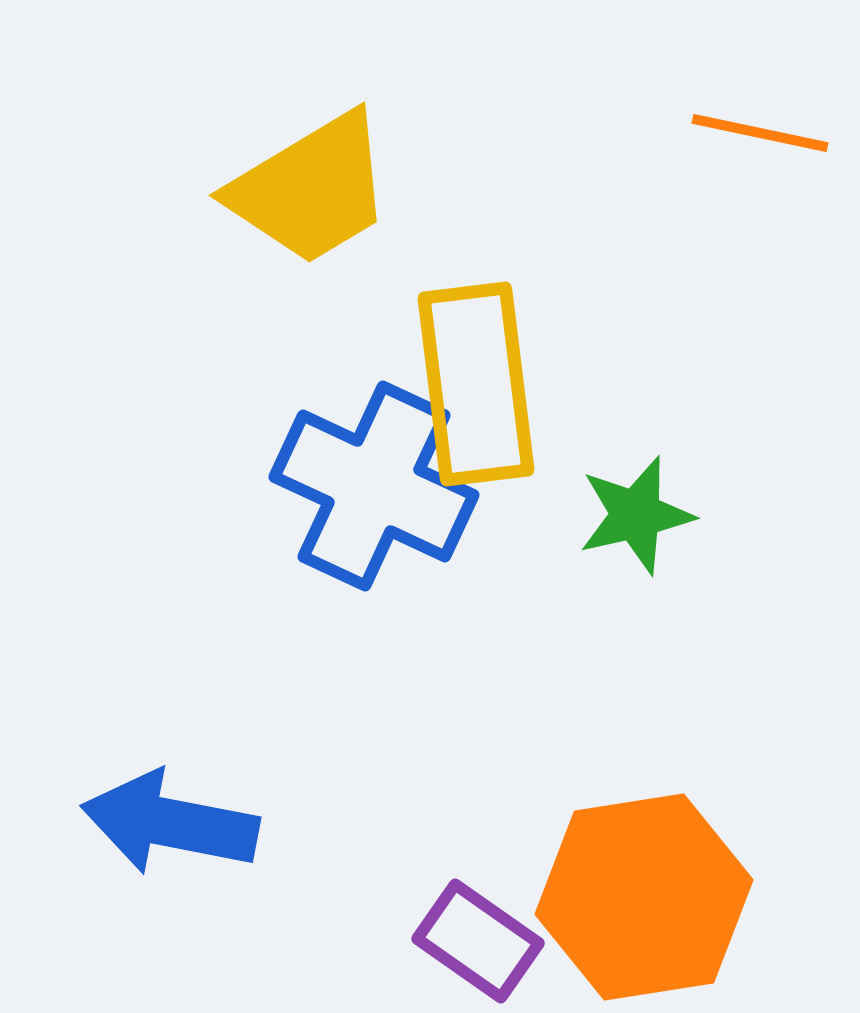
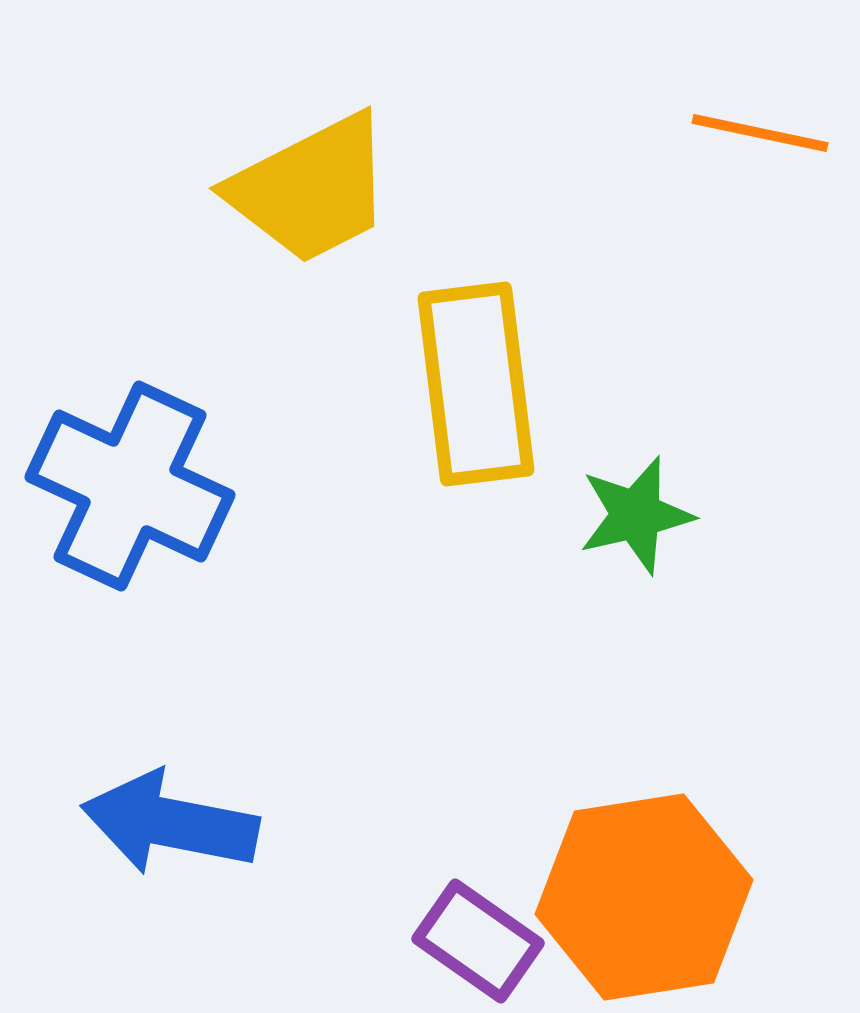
yellow trapezoid: rotated 4 degrees clockwise
blue cross: moved 244 px left
